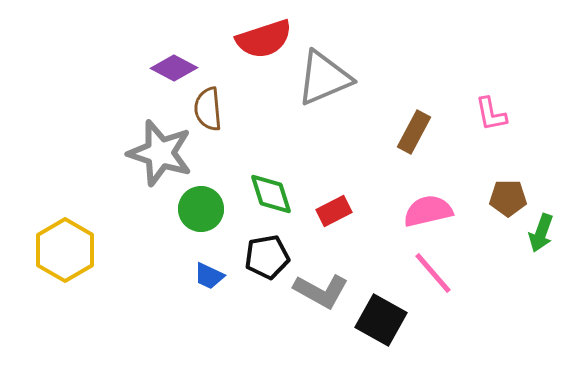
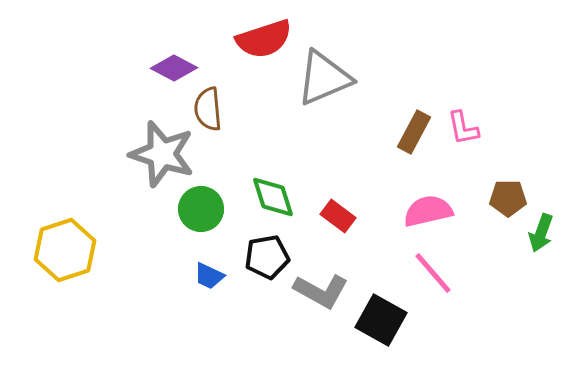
pink L-shape: moved 28 px left, 14 px down
gray star: moved 2 px right, 1 px down
green diamond: moved 2 px right, 3 px down
red rectangle: moved 4 px right, 5 px down; rotated 64 degrees clockwise
yellow hexagon: rotated 12 degrees clockwise
